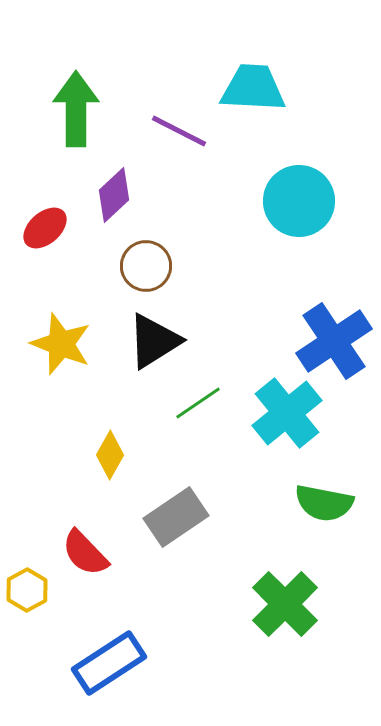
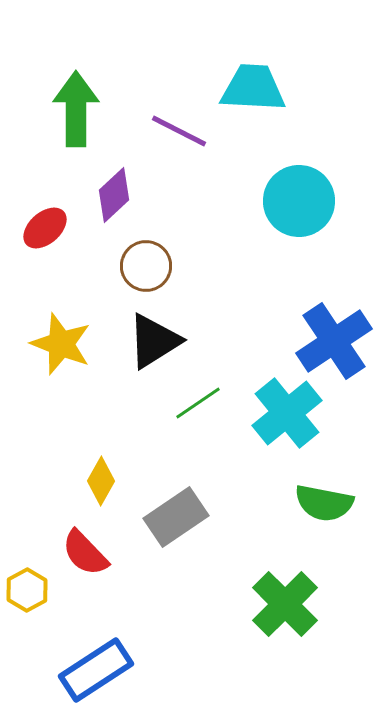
yellow diamond: moved 9 px left, 26 px down
blue rectangle: moved 13 px left, 7 px down
